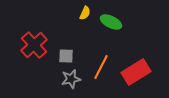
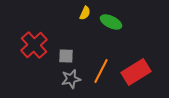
orange line: moved 4 px down
